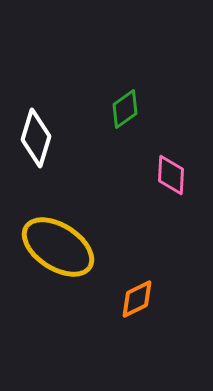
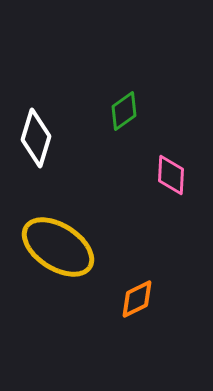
green diamond: moved 1 px left, 2 px down
